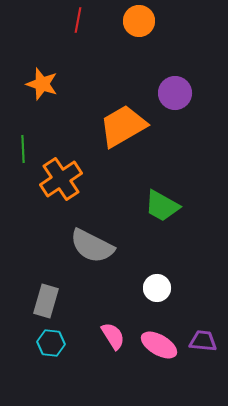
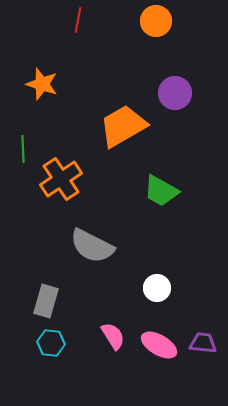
orange circle: moved 17 px right
green trapezoid: moved 1 px left, 15 px up
purple trapezoid: moved 2 px down
